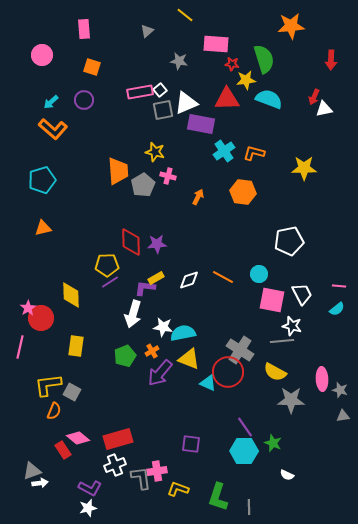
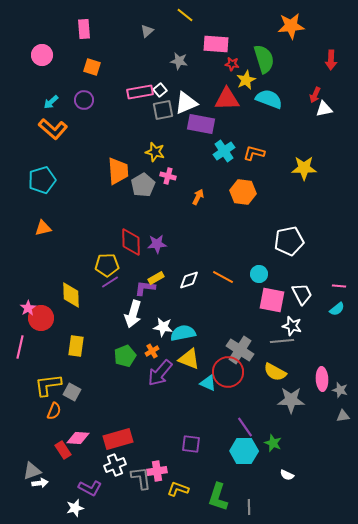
yellow star at (246, 80): rotated 18 degrees counterclockwise
red arrow at (314, 97): moved 1 px right, 2 px up
pink diamond at (78, 438): rotated 35 degrees counterclockwise
white star at (88, 508): moved 13 px left
